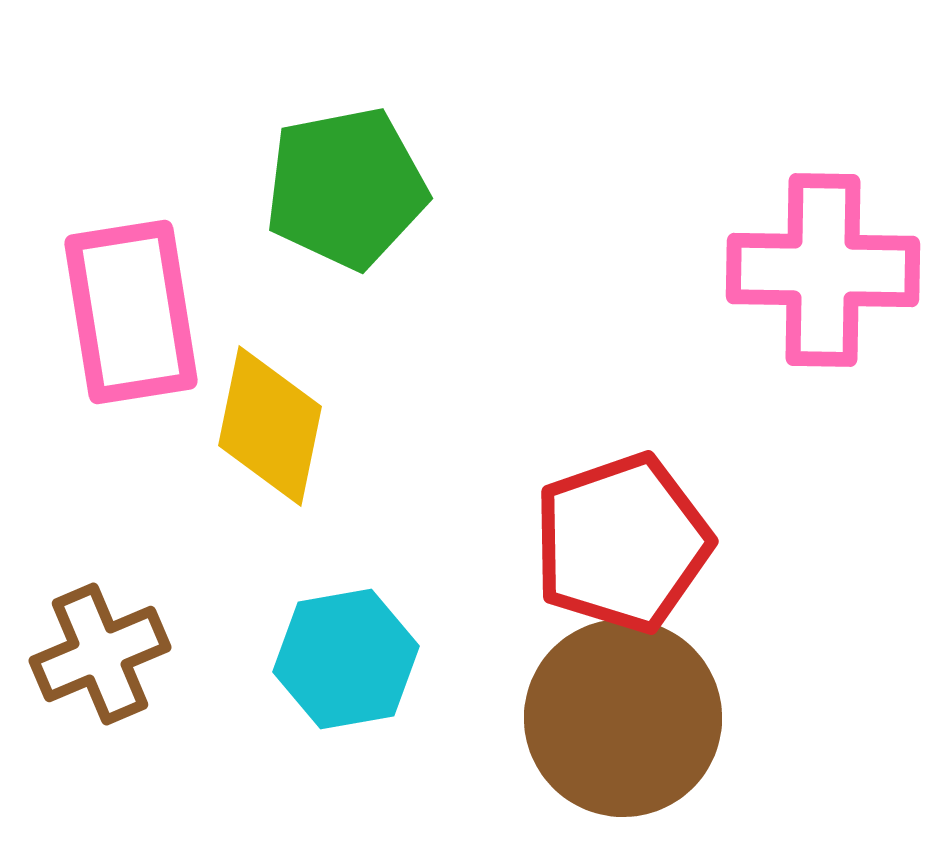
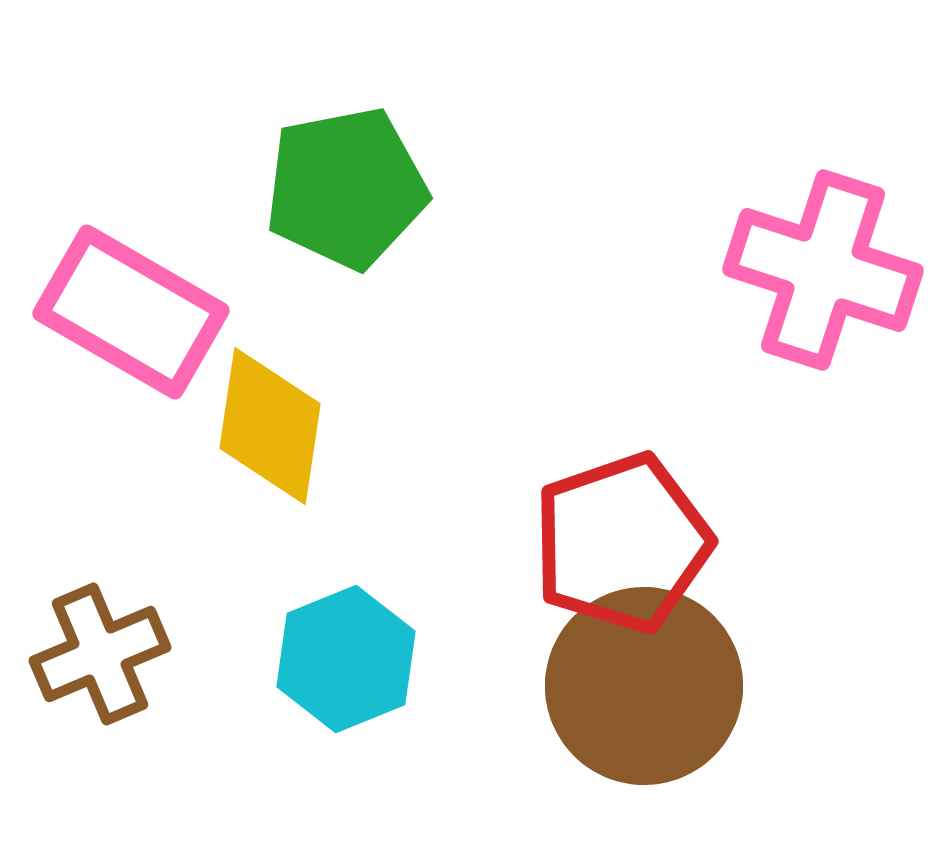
pink cross: rotated 17 degrees clockwise
pink rectangle: rotated 51 degrees counterclockwise
yellow diamond: rotated 3 degrees counterclockwise
cyan hexagon: rotated 12 degrees counterclockwise
brown circle: moved 21 px right, 32 px up
